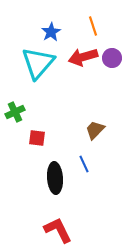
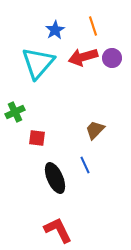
blue star: moved 4 px right, 2 px up
blue line: moved 1 px right, 1 px down
black ellipse: rotated 20 degrees counterclockwise
